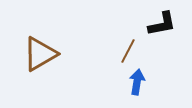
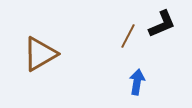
black L-shape: rotated 12 degrees counterclockwise
brown line: moved 15 px up
